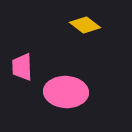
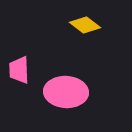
pink trapezoid: moved 3 px left, 3 px down
